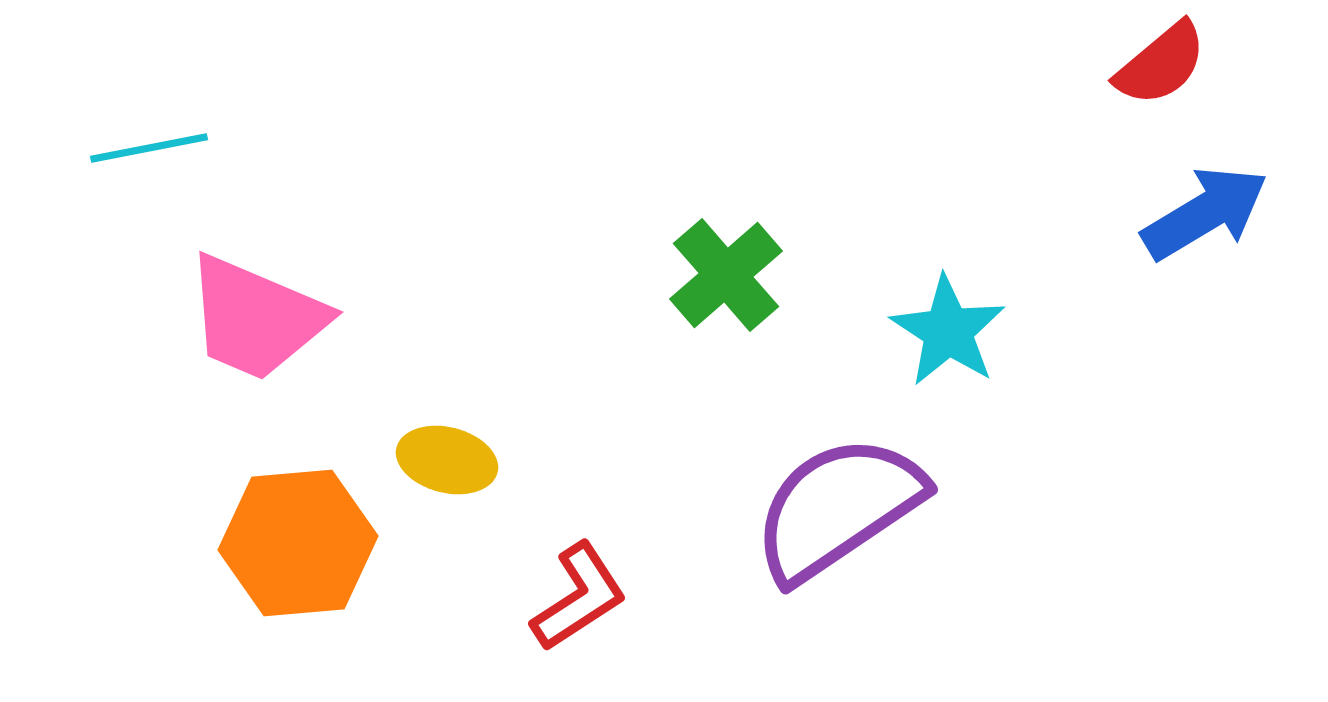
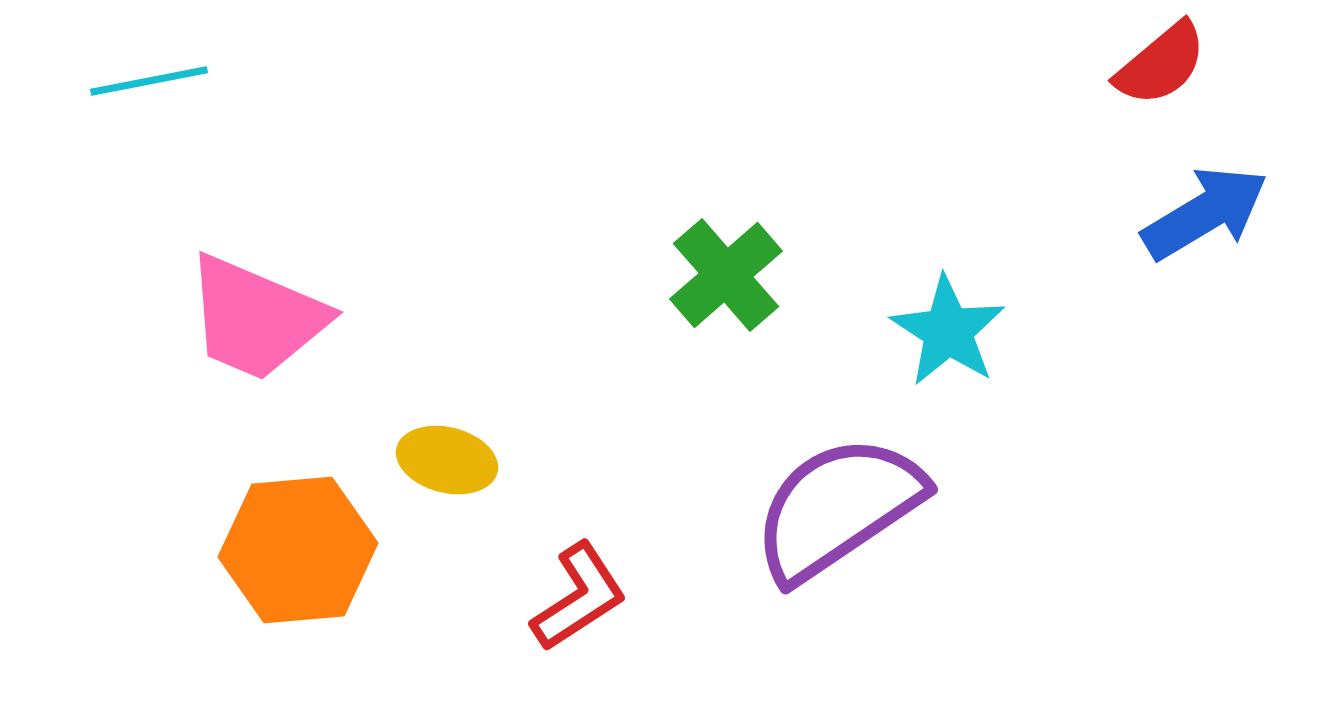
cyan line: moved 67 px up
orange hexagon: moved 7 px down
